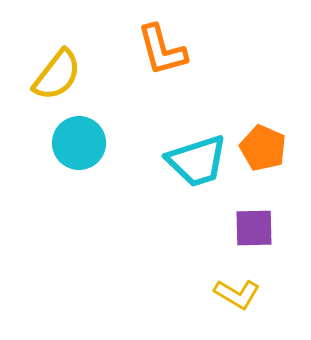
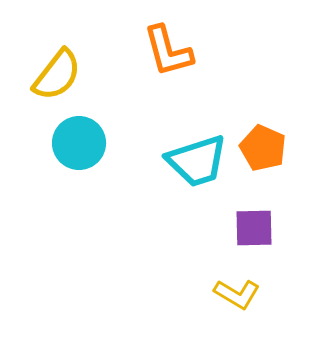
orange L-shape: moved 6 px right, 1 px down
